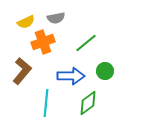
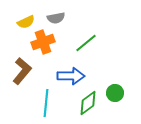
green circle: moved 10 px right, 22 px down
